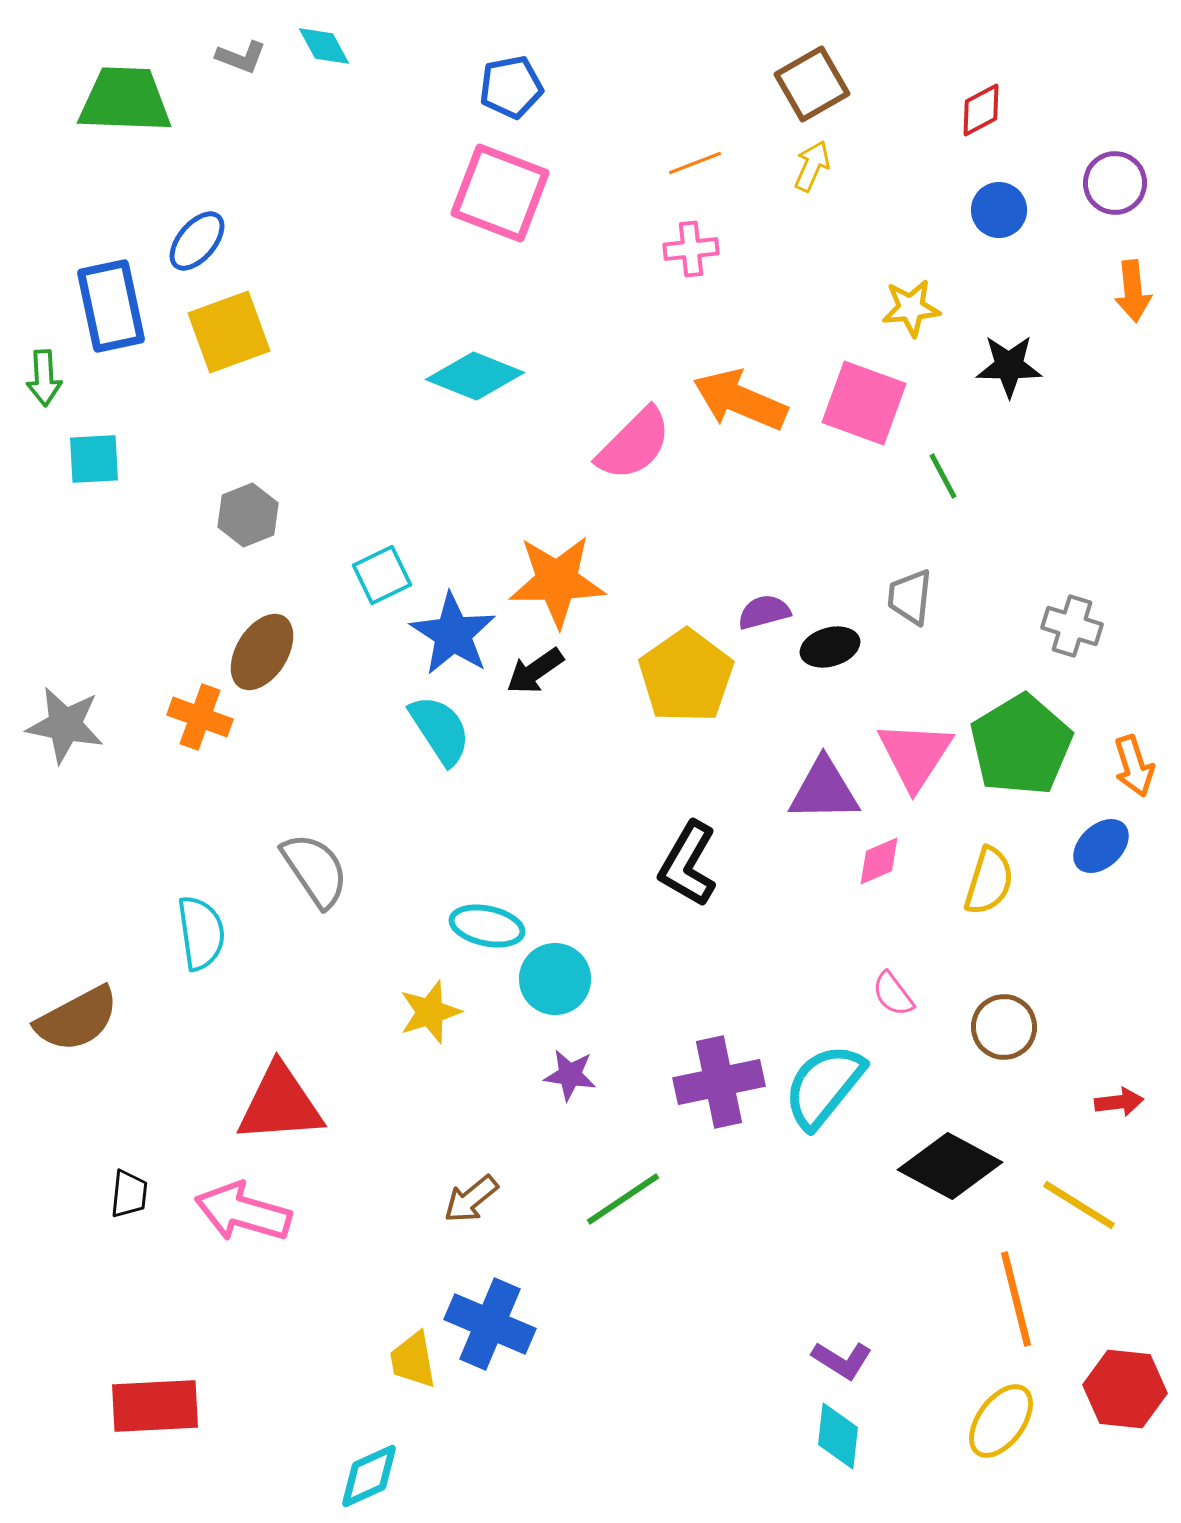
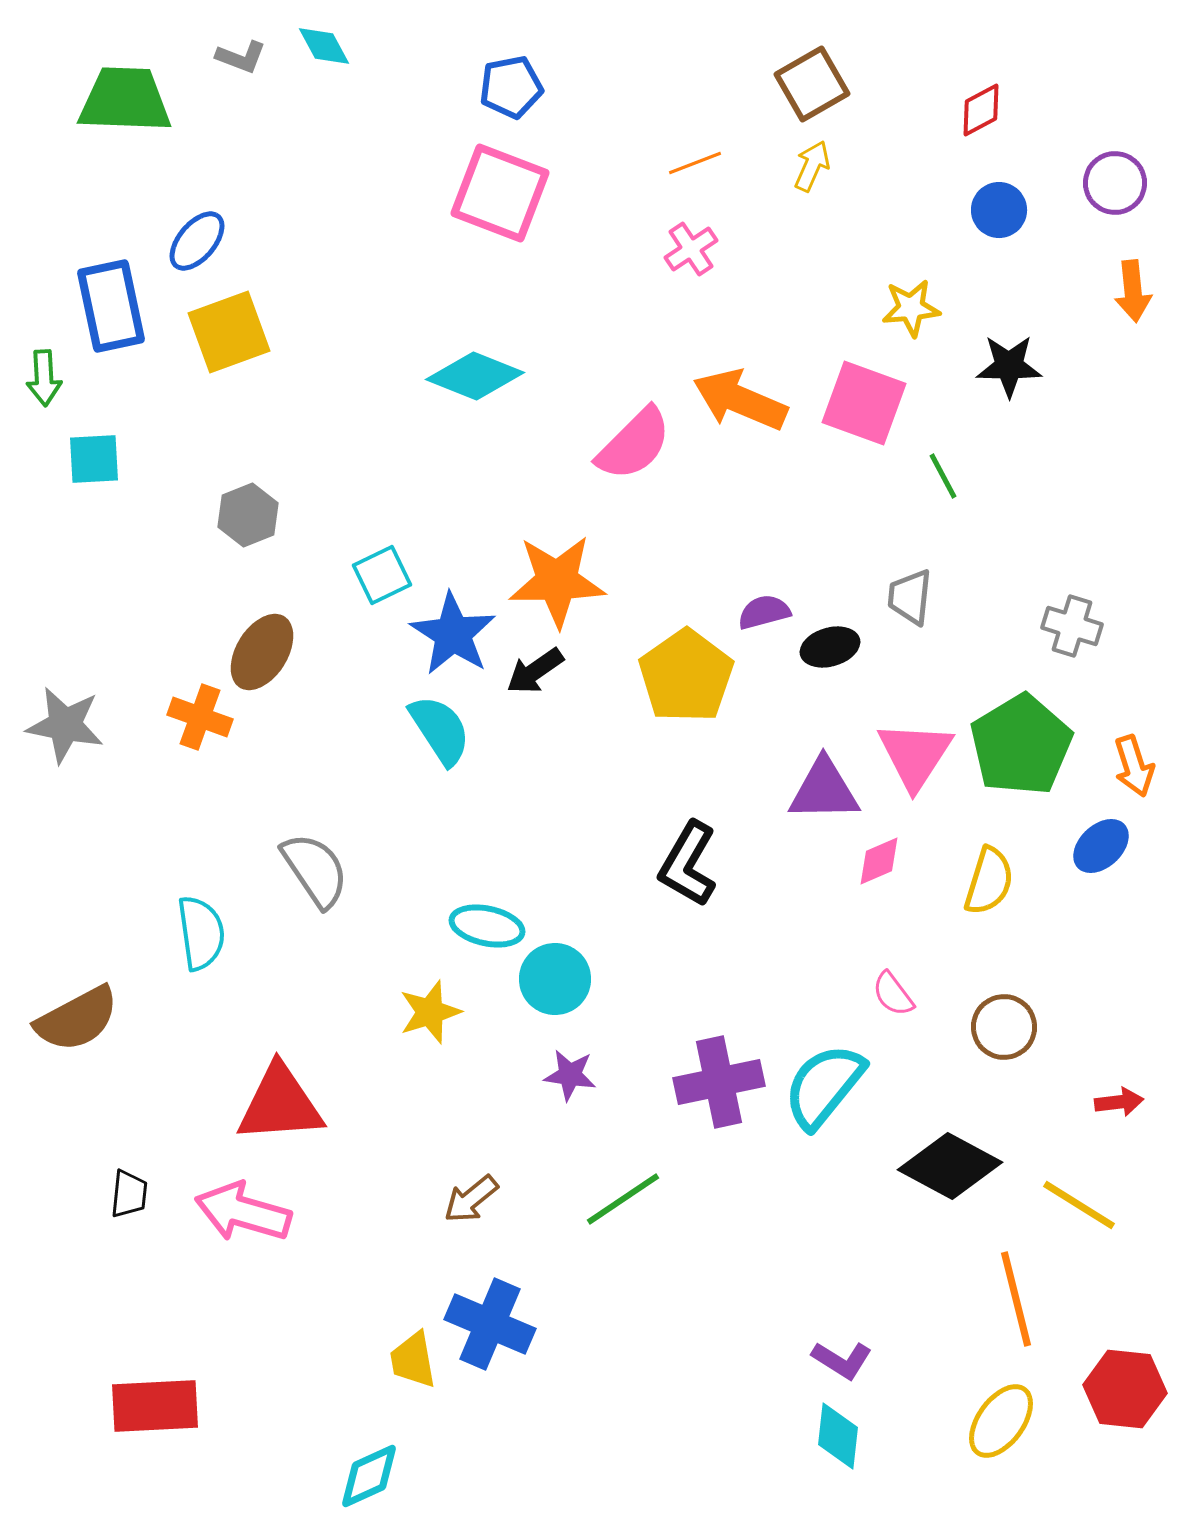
pink cross at (691, 249): rotated 28 degrees counterclockwise
